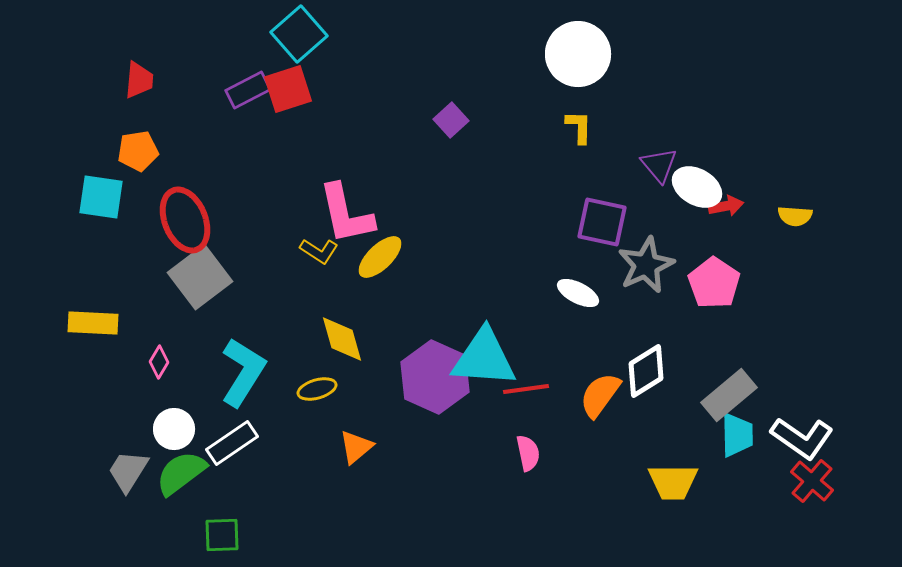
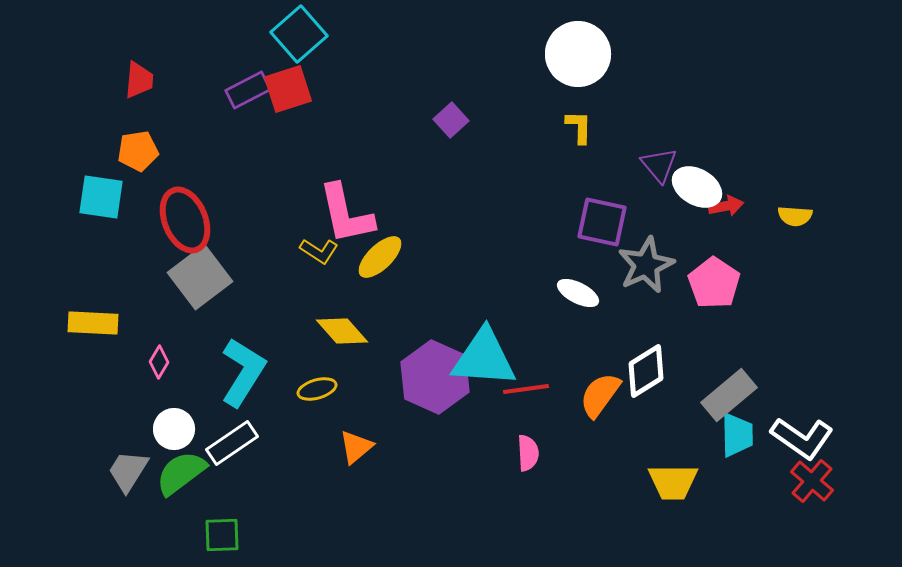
yellow diamond at (342, 339): moved 8 px up; rotated 26 degrees counterclockwise
pink semicircle at (528, 453): rotated 9 degrees clockwise
